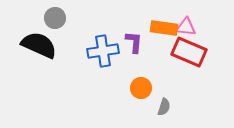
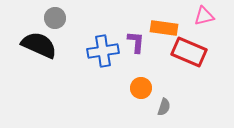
pink triangle: moved 18 px right, 11 px up; rotated 20 degrees counterclockwise
purple L-shape: moved 2 px right
